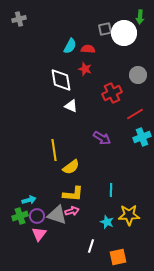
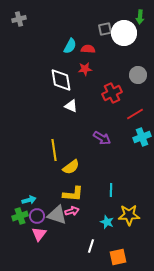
red star: rotated 24 degrees counterclockwise
